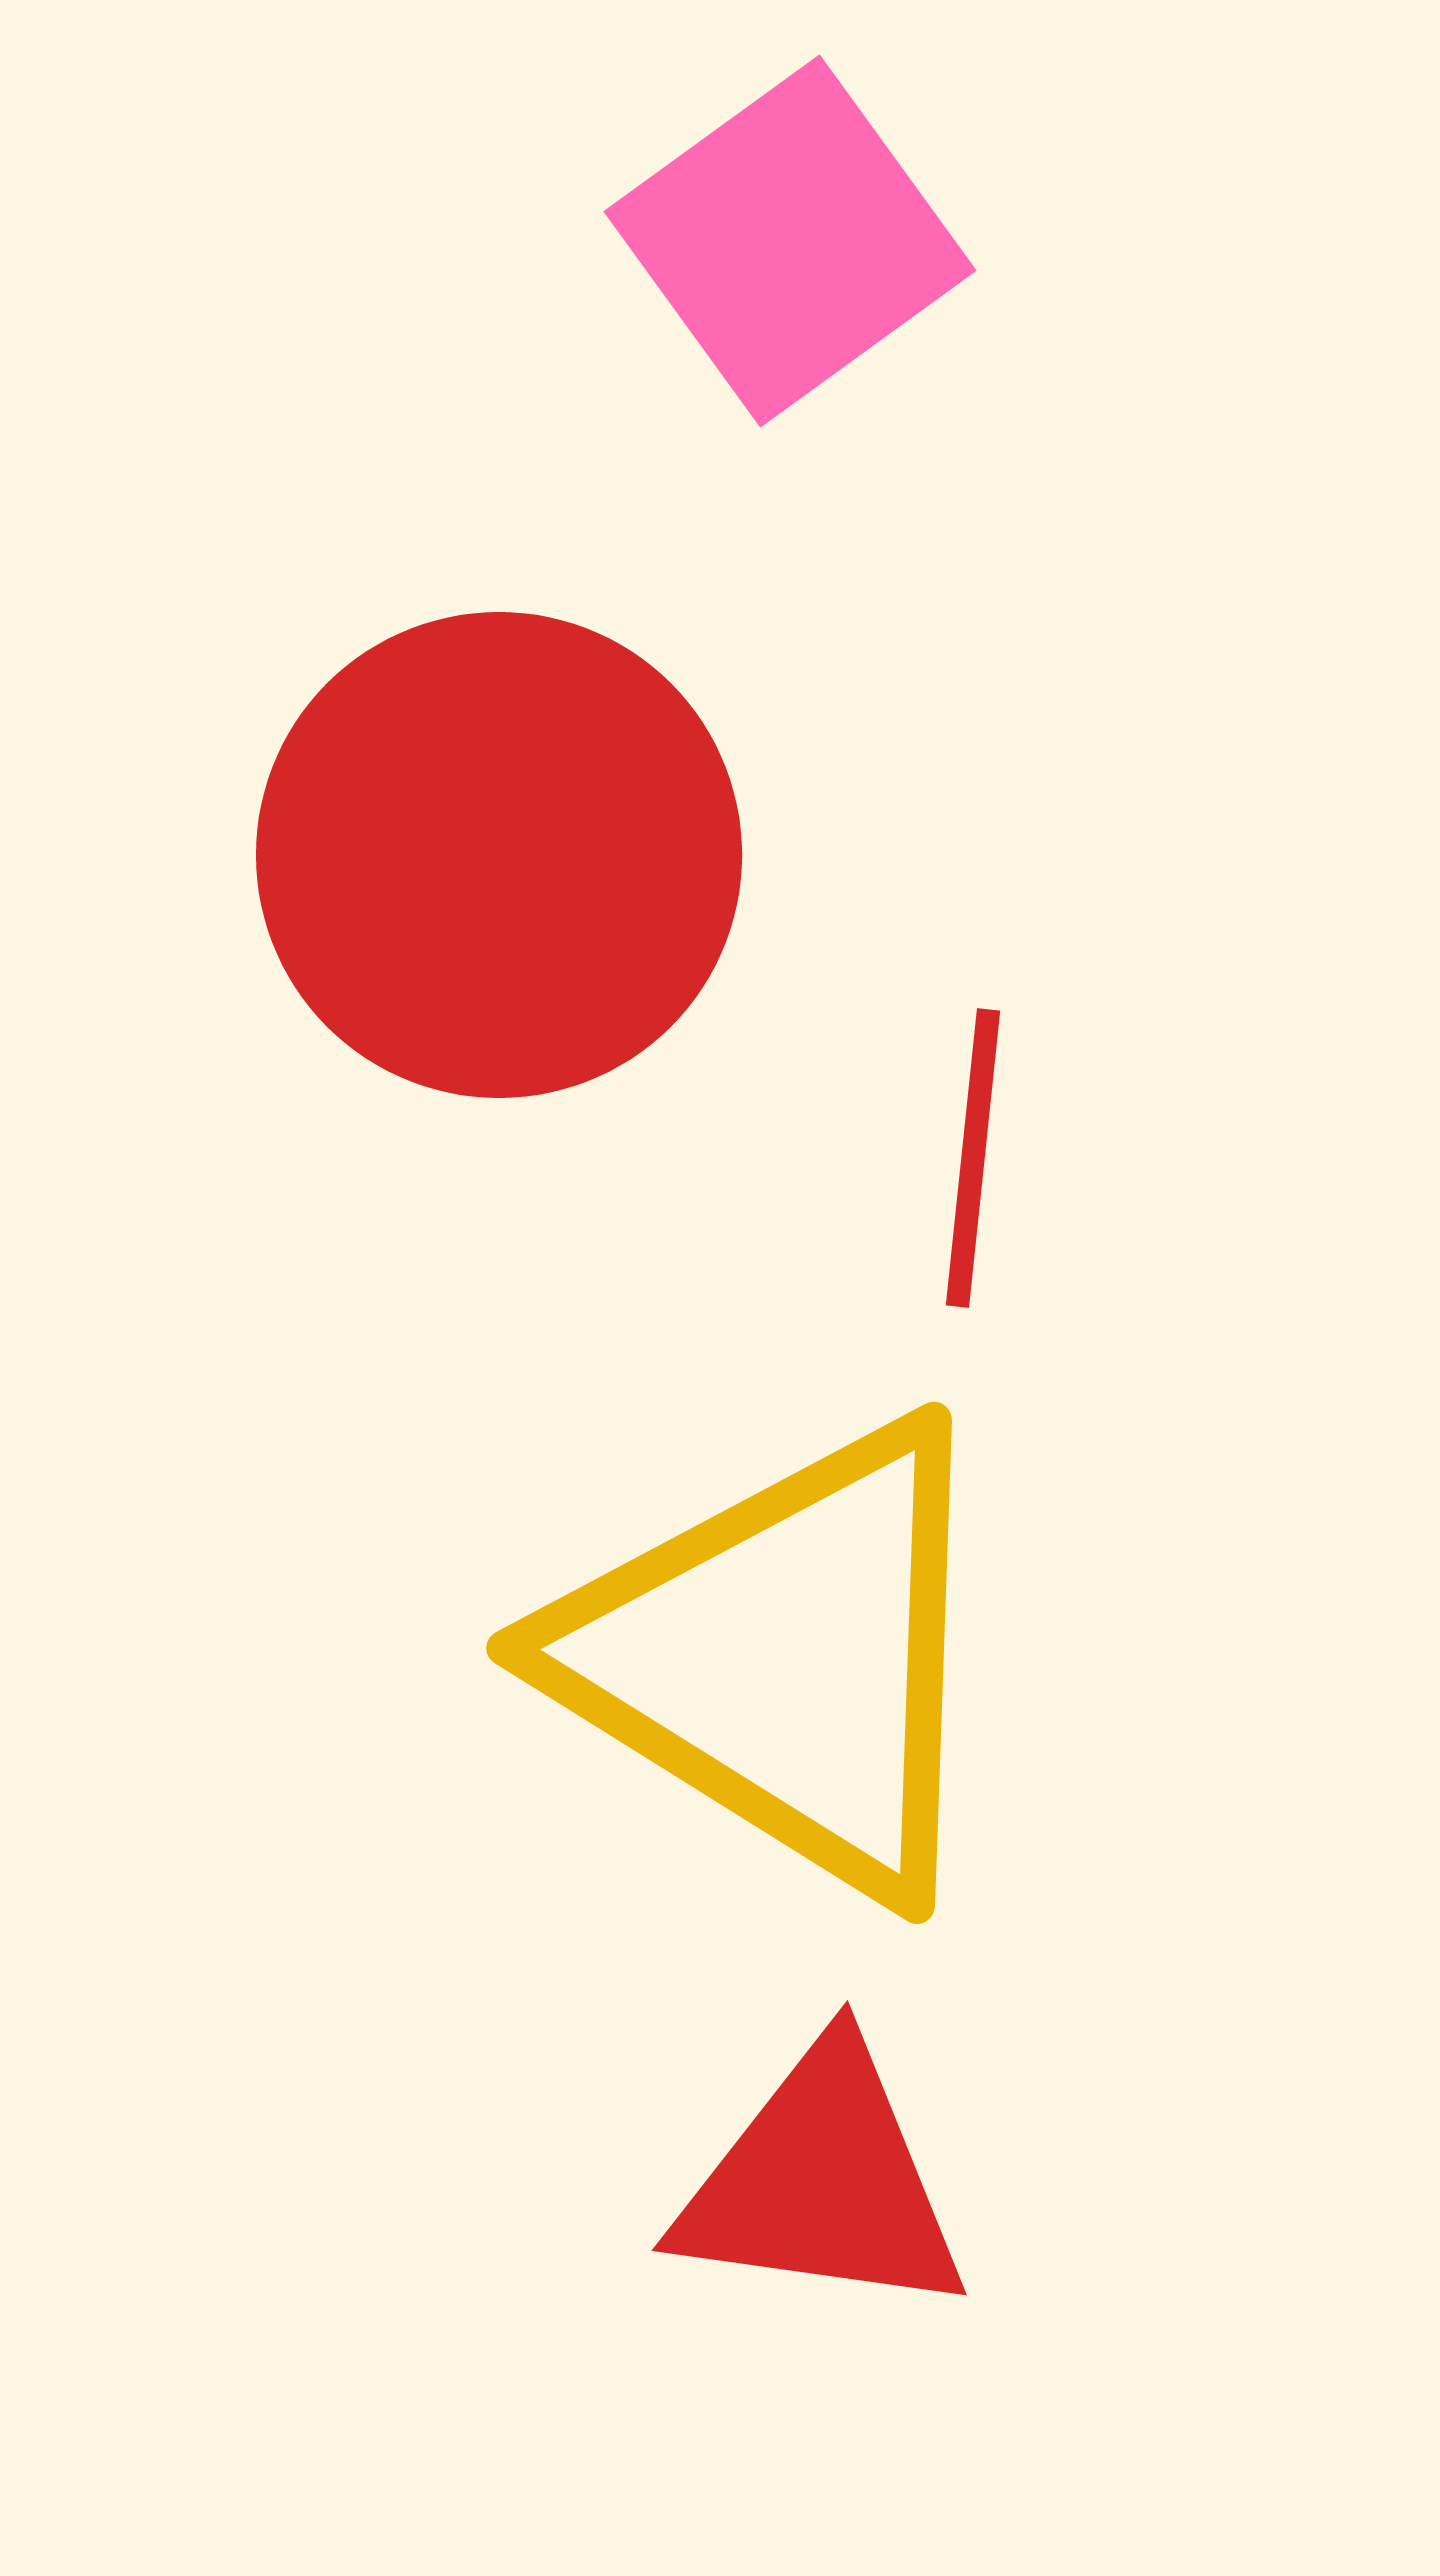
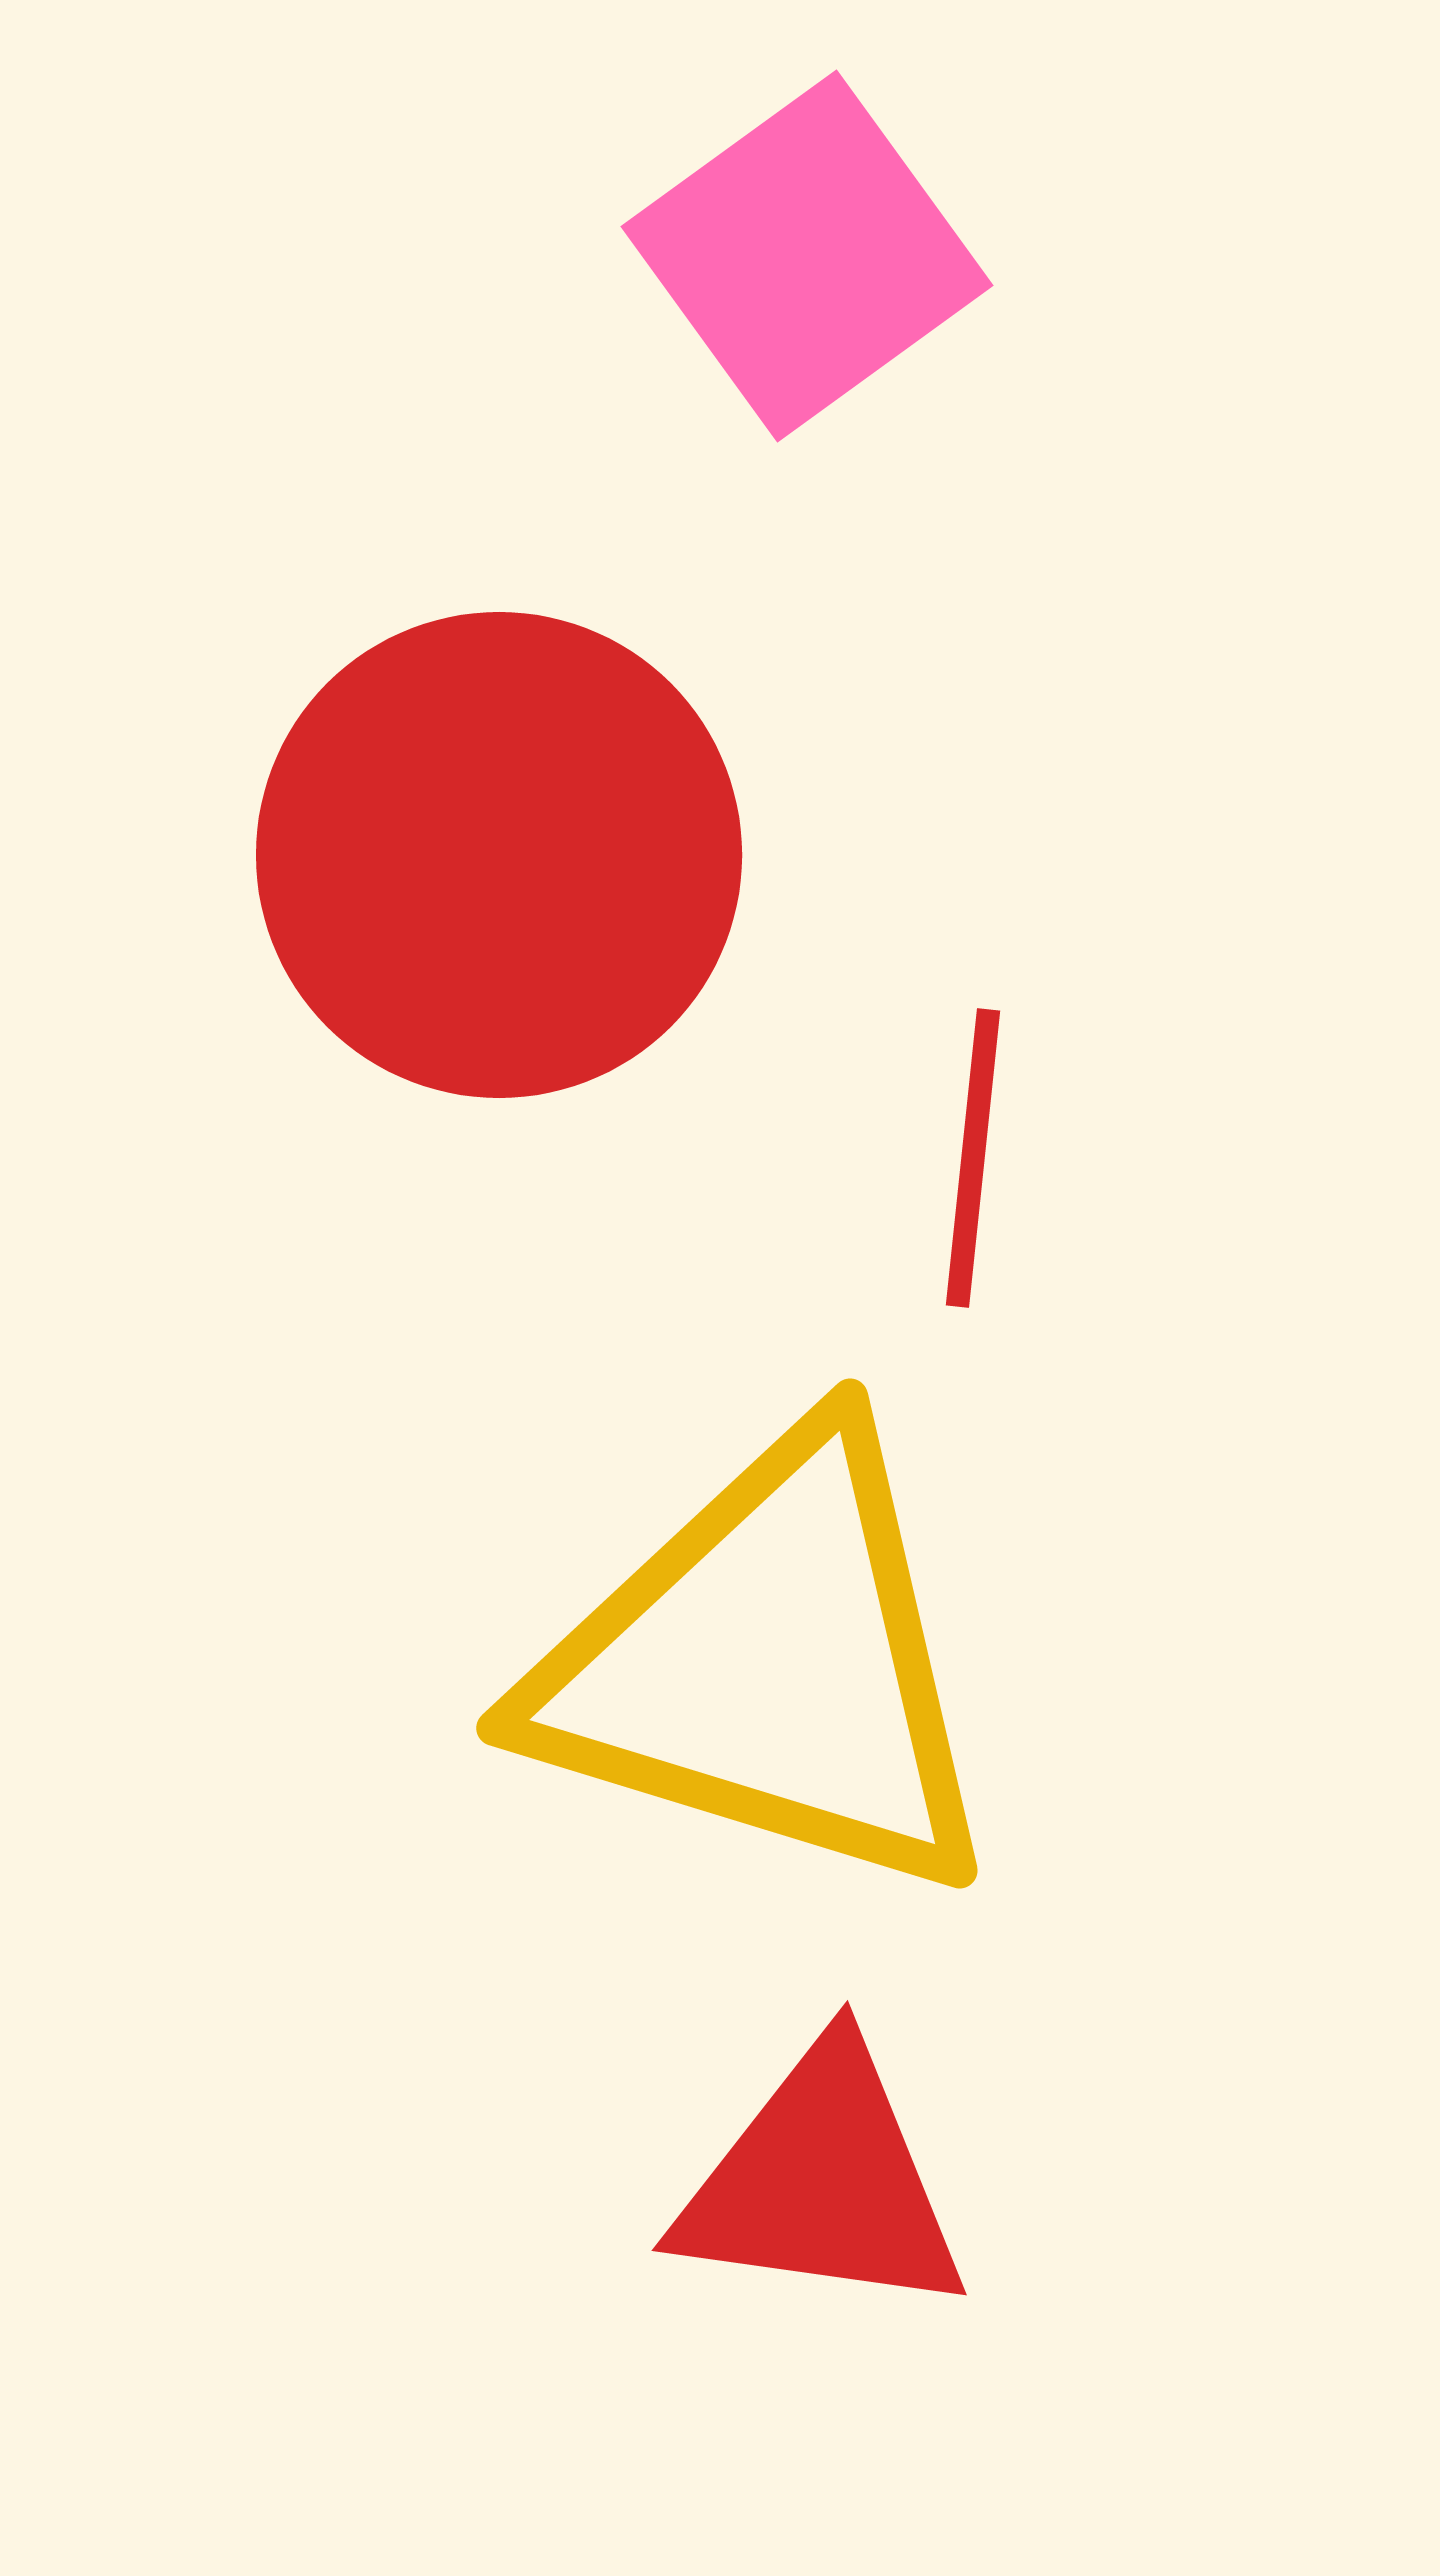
pink square: moved 17 px right, 15 px down
yellow triangle: moved 17 px left, 7 px down; rotated 15 degrees counterclockwise
